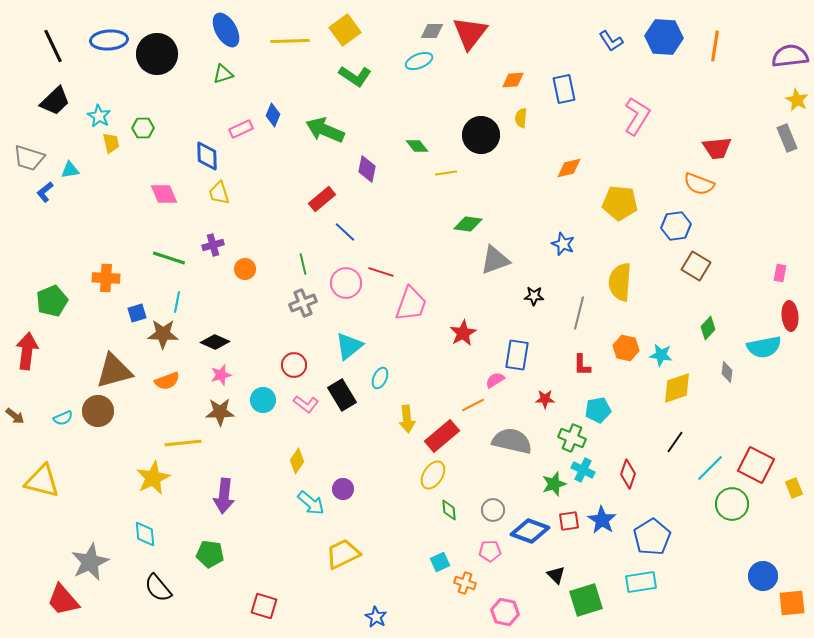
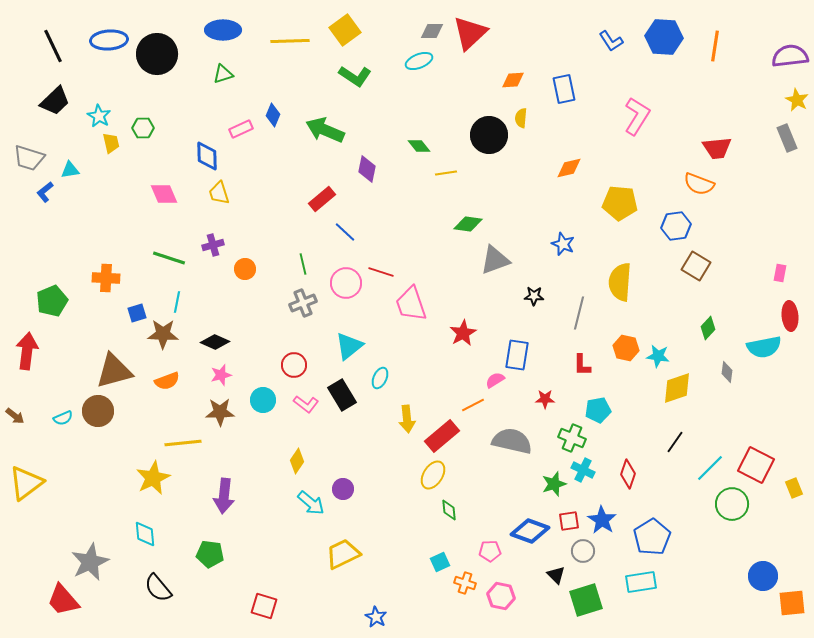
blue ellipse at (226, 30): moved 3 px left; rotated 60 degrees counterclockwise
red triangle at (470, 33): rotated 9 degrees clockwise
black circle at (481, 135): moved 8 px right
green diamond at (417, 146): moved 2 px right
pink trapezoid at (411, 304): rotated 141 degrees clockwise
cyan star at (661, 355): moved 3 px left, 1 px down
yellow triangle at (42, 481): moved 16 px left, 2 px down; rotated 51 degrees counterclockwise
gray circle at (493, 510): moved 90 px right, 41 px down
pink hexagon at (505, 612): moved 4 px left, 16 px up
